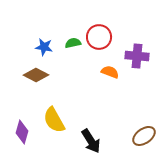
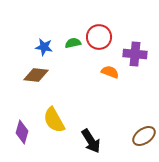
purple cross: moved 2 px left, 2 px up
brown diamond: rotated 20 degrees counterclockwise
